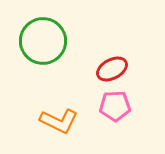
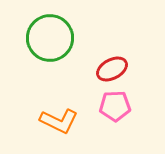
green circle: moved 7 px right, 3 px up
